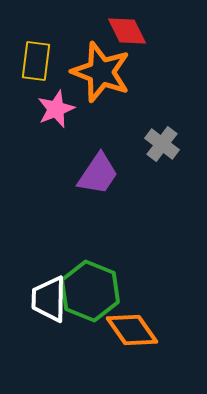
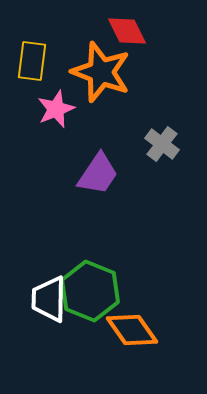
yellow rectangle: moved 4 px left
